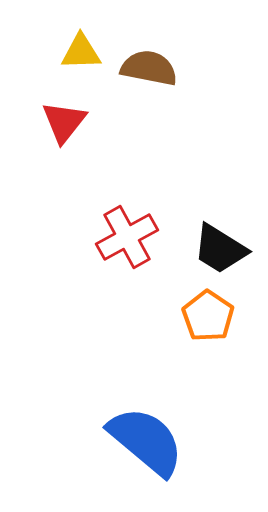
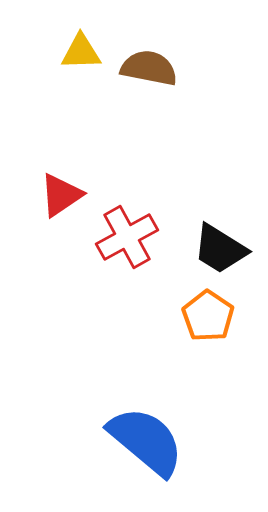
red triangle: moved 3 px left, 73 px down; rotated 18 degrees clockwise
